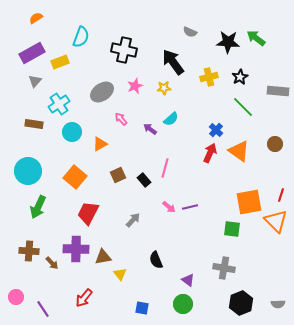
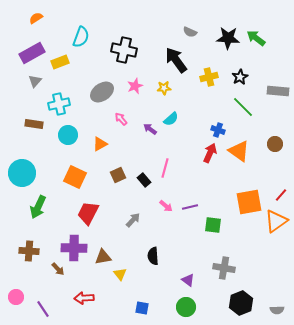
black star at (228, 42): moved 4 px up
black arrow at (173, 62): moved 3 px right, 2 px up
cyan cross at (59, 104): rotated 20 degrees clockwise
blue cross at (216, 130): moved 2 px right; rotated 24 degrees counterclockwise
cyan circle at (72, 132): moved 4 px left, 3 px down
cyan circle at (28, 171): moved 6 px left, 2 px down
orange square at (75, 177): rotated 15 degrees counterclockwise
red line at (281, 195): rotated 24 degrees clockwise
pink arrow at (169, 207): moved 3 px left, 1 px up
orange triangle at (276, 221): rotated 40 degrees clockwise
green square at (232, 229): moved 19 px left, 4 px up
purple cross at (76, 249): moved 2 px left, 1 px up
black semicircle at (156, 260): moved 3 px left, 4 px up; rotated 18 degrees clockwise
brown arrow at (52, 263): moved 6 px right, 6 px down
red arrow at (84, 298): rotated 48 degrees clockwise
green circle at (183, 304): moved 3 px right, 3 px down
gray semicircle at (278, 304): moved 1 px left, 6 px down
